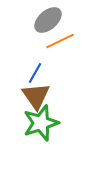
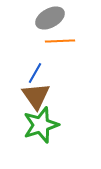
gray ellipse: moved 2 px right, 2 px up; rotated 12 degrees clockwise
orange line: rotated 24 degrees clockwise
green star: moved 2 px down
